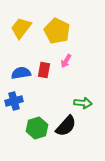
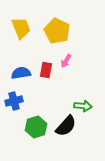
yellow trapezoid: rotated 120 degrees clockwise
red rectangle: moved 2 px right
green arrow: moved 3 px down
green hexagon: moved 1 px left, 1 px up
